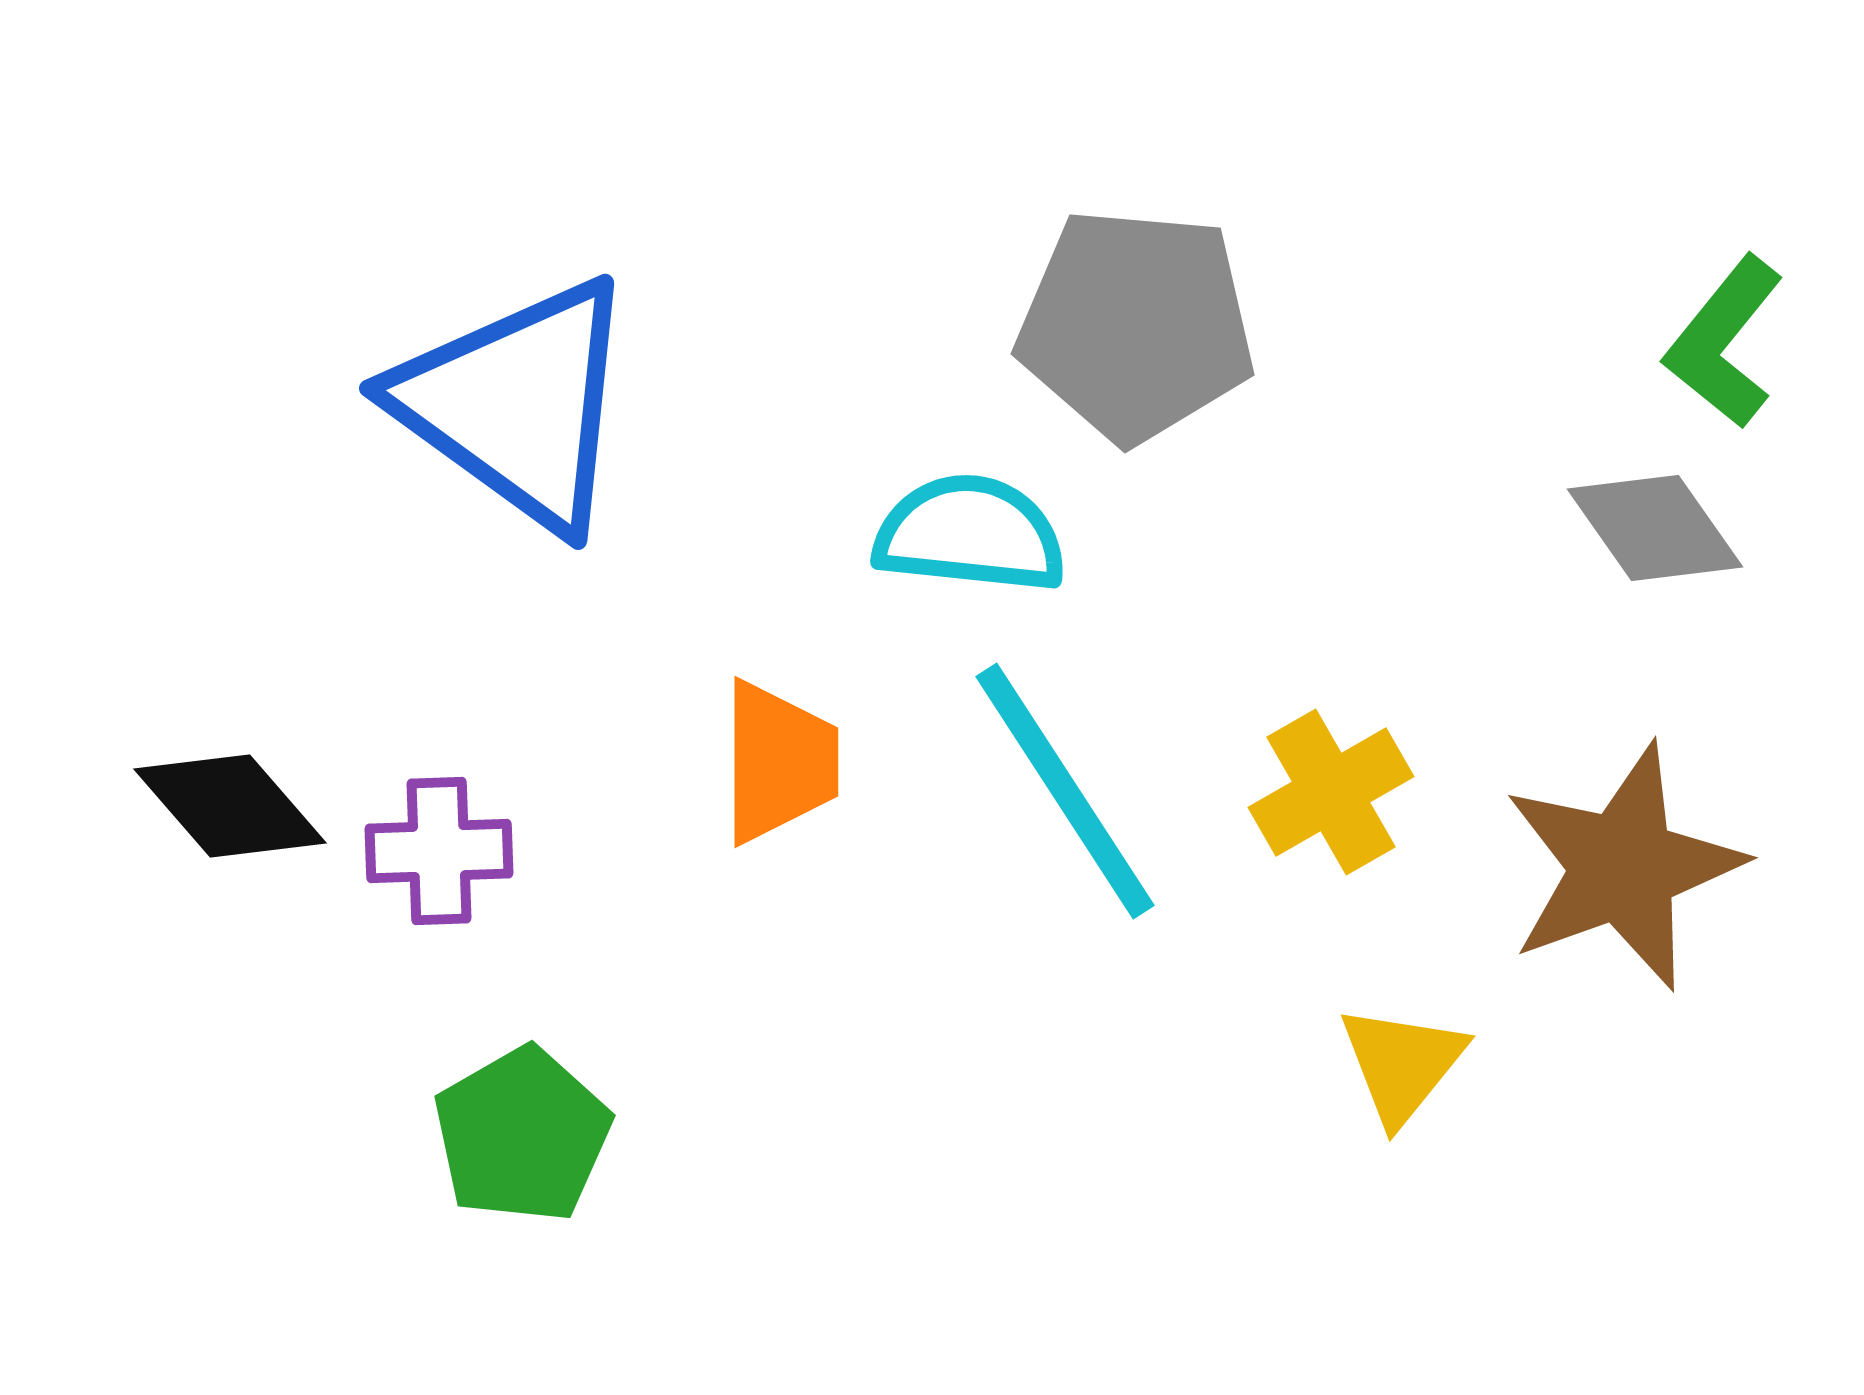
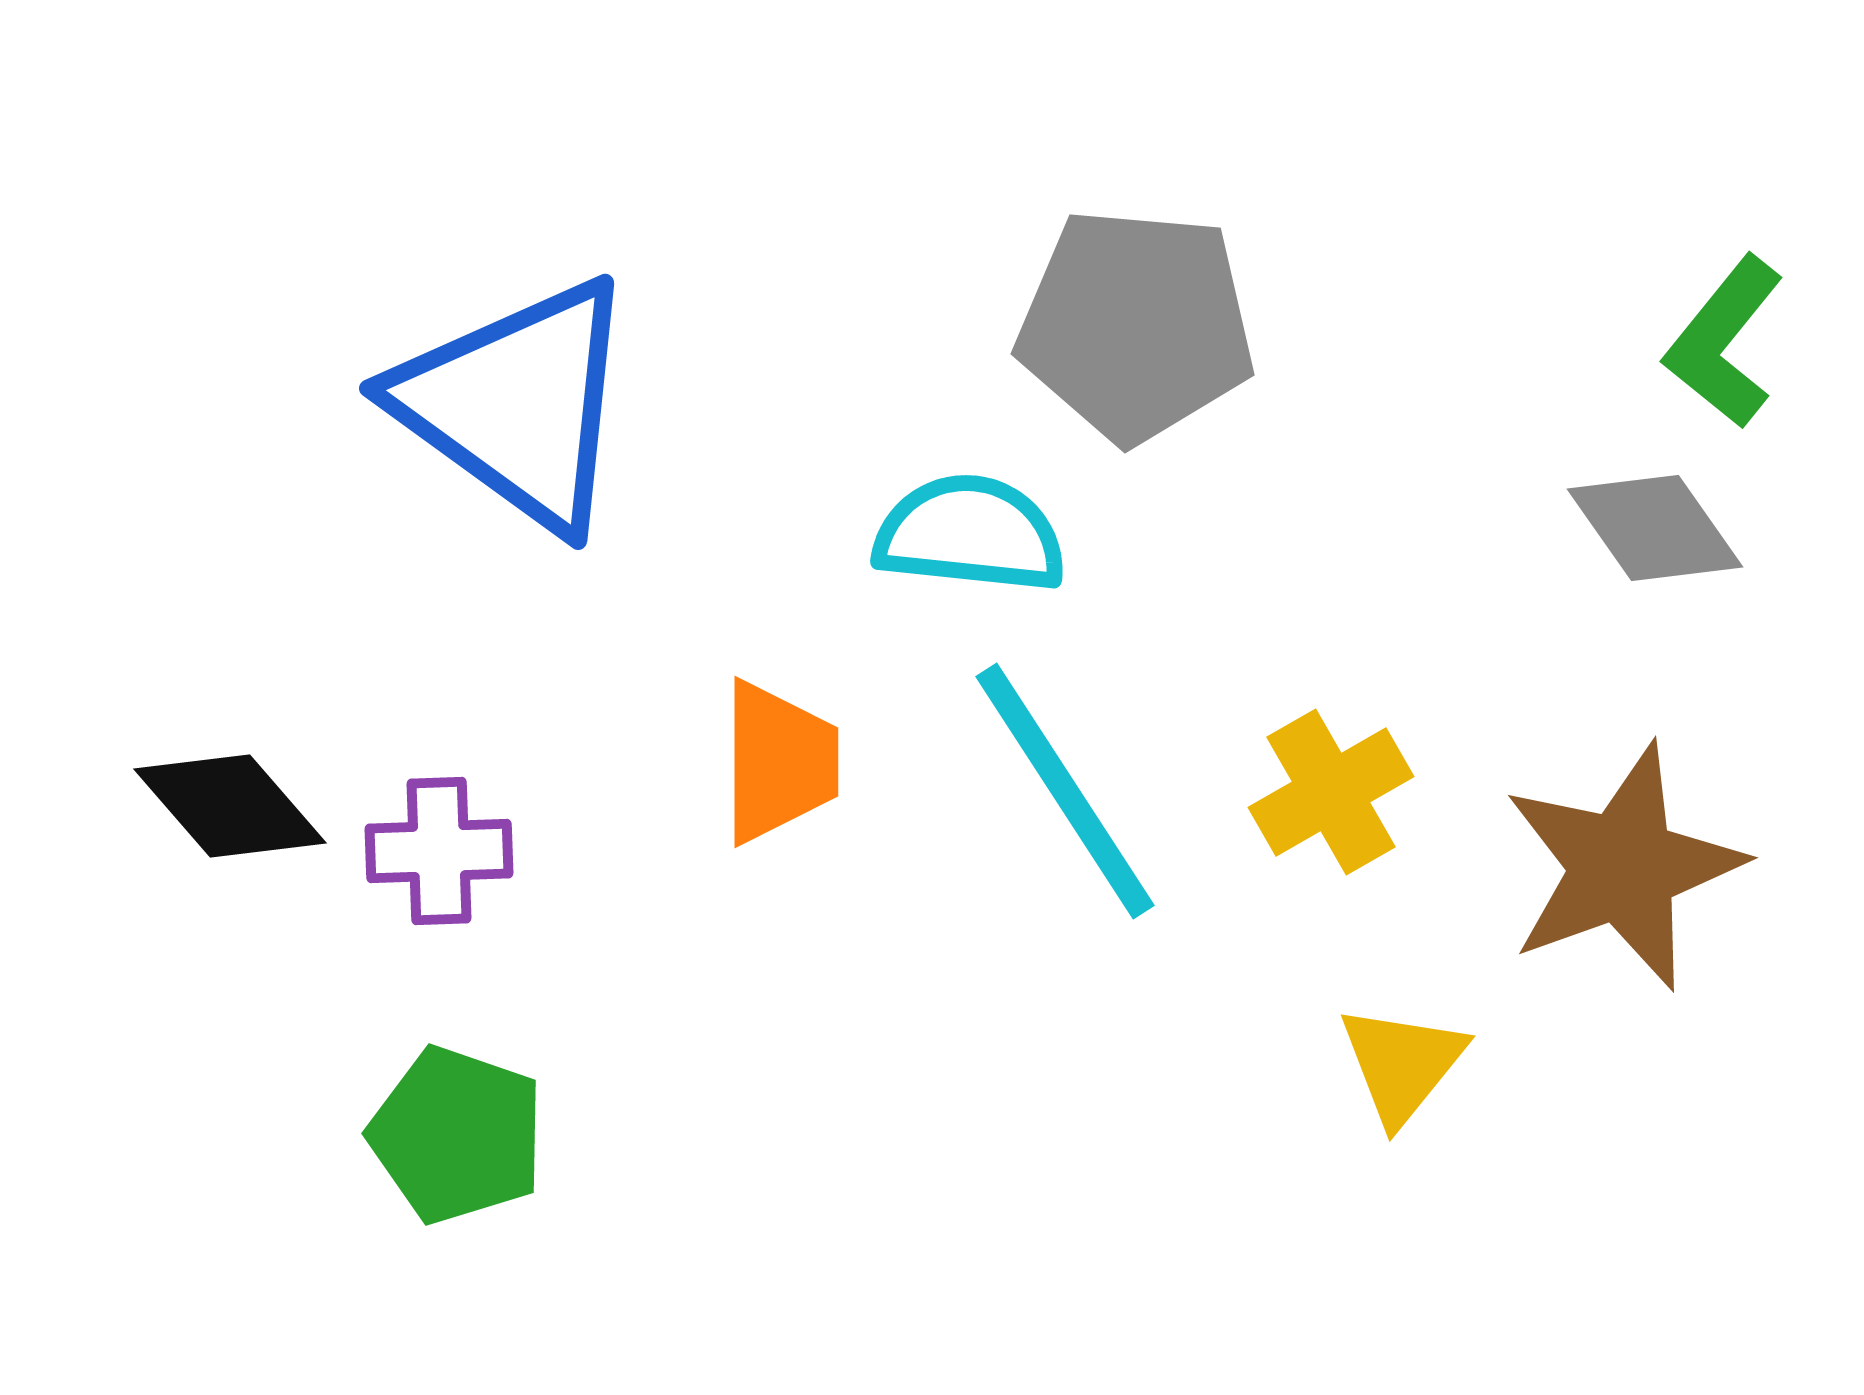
green pentagon: moved 65 px left; rotated 23 degrees counterclockwise
